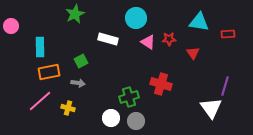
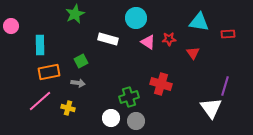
cyan rectangle: moved 2 px up
